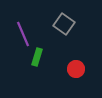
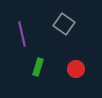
purple line: moved 1 px left; rotated 10 degrees clockwise
green rectangle: moved 1 px right, 10 px down
